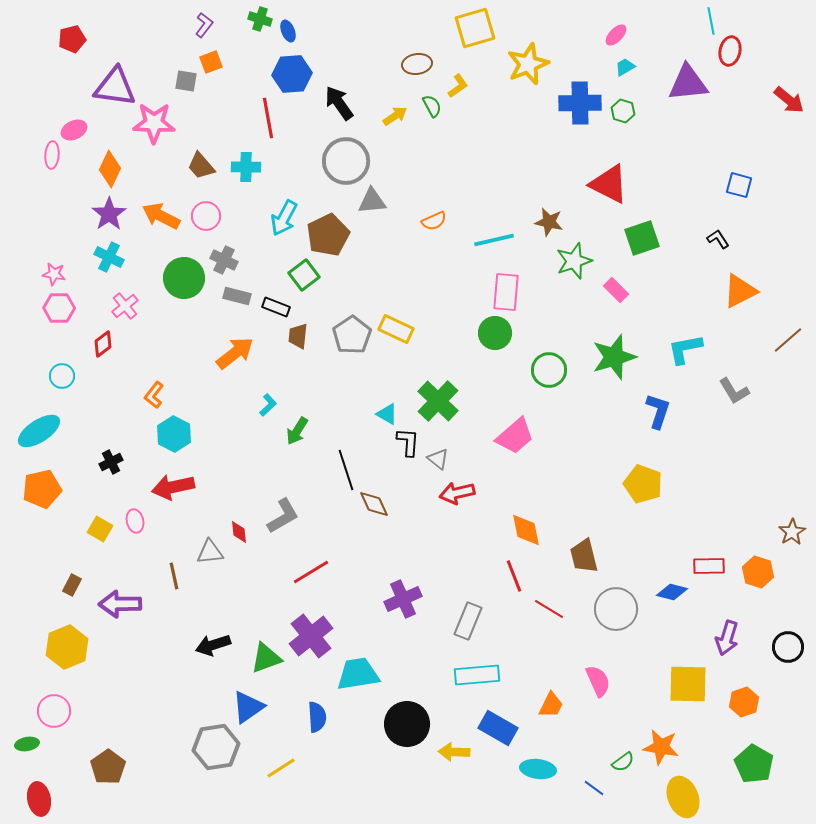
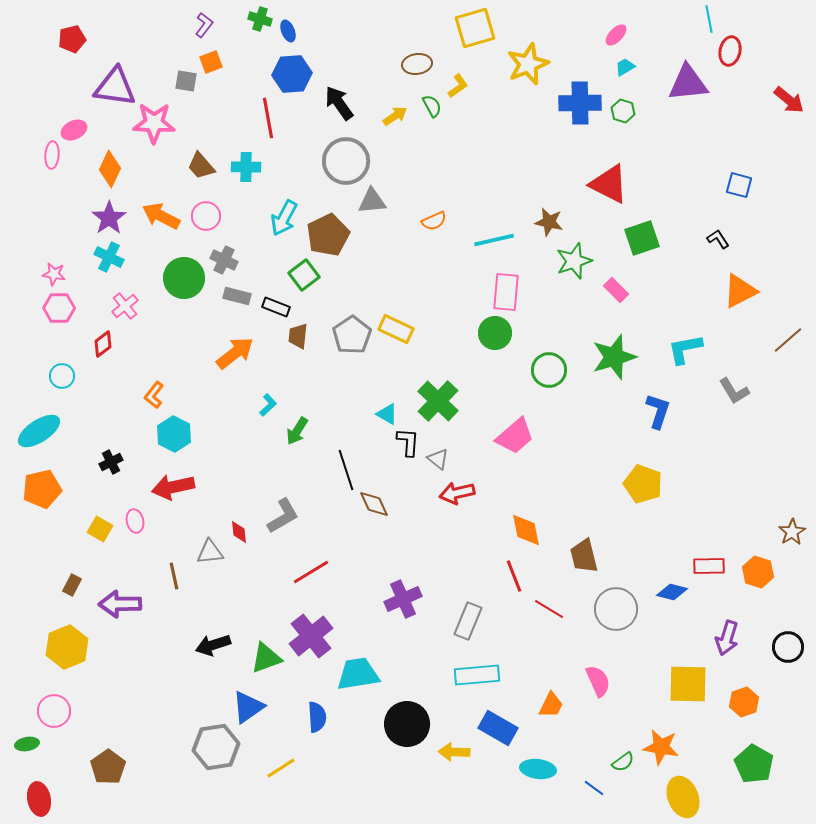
cyan line at (711, 21): moved 2 px left, 2 px up
purple star at (109, 214): moved 4 px down
